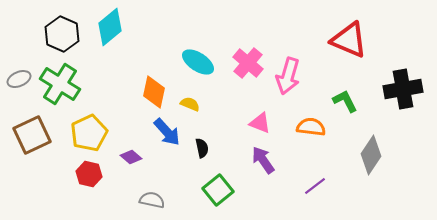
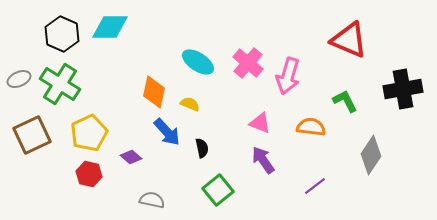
cyan diamond: rotated 39 degrees clockwise
